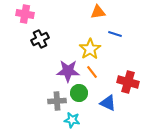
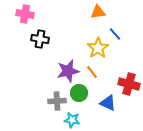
blue line: rotated 32 degrees clockwise
black cross: rotated 36 degrees clockwise
yellow star: moved 8 px right, 1 px up
purple star: rotated 15 degrees counterclockwise
red cross: moved 1 px right, 2 px down
